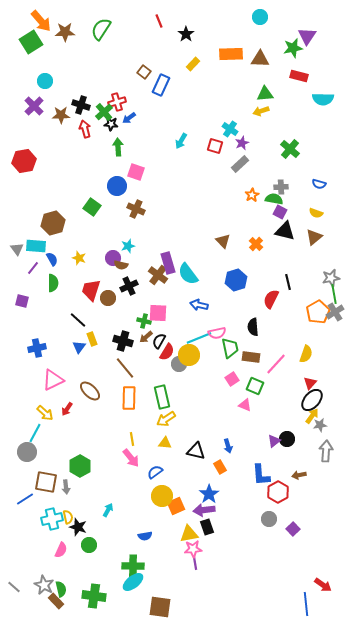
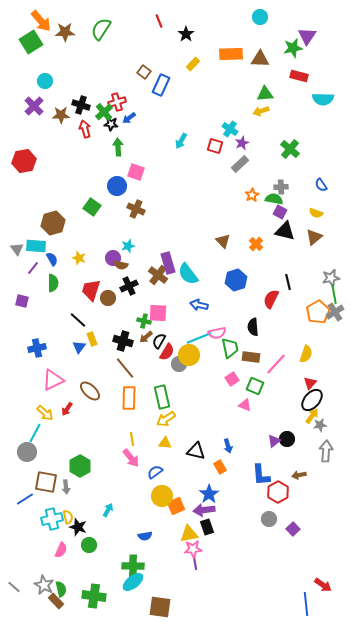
blue semicircle at (319, 184): moved 2 px right, 1 px down; rotated 40 degrees clockwise
